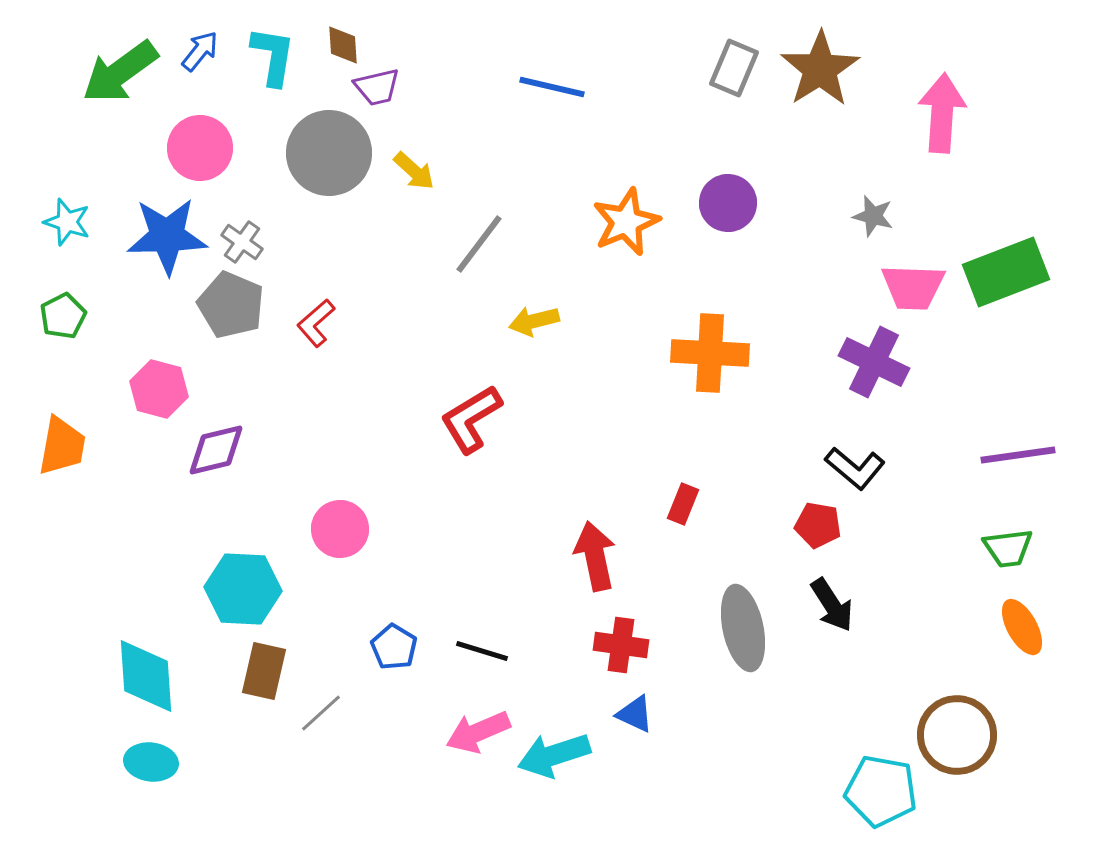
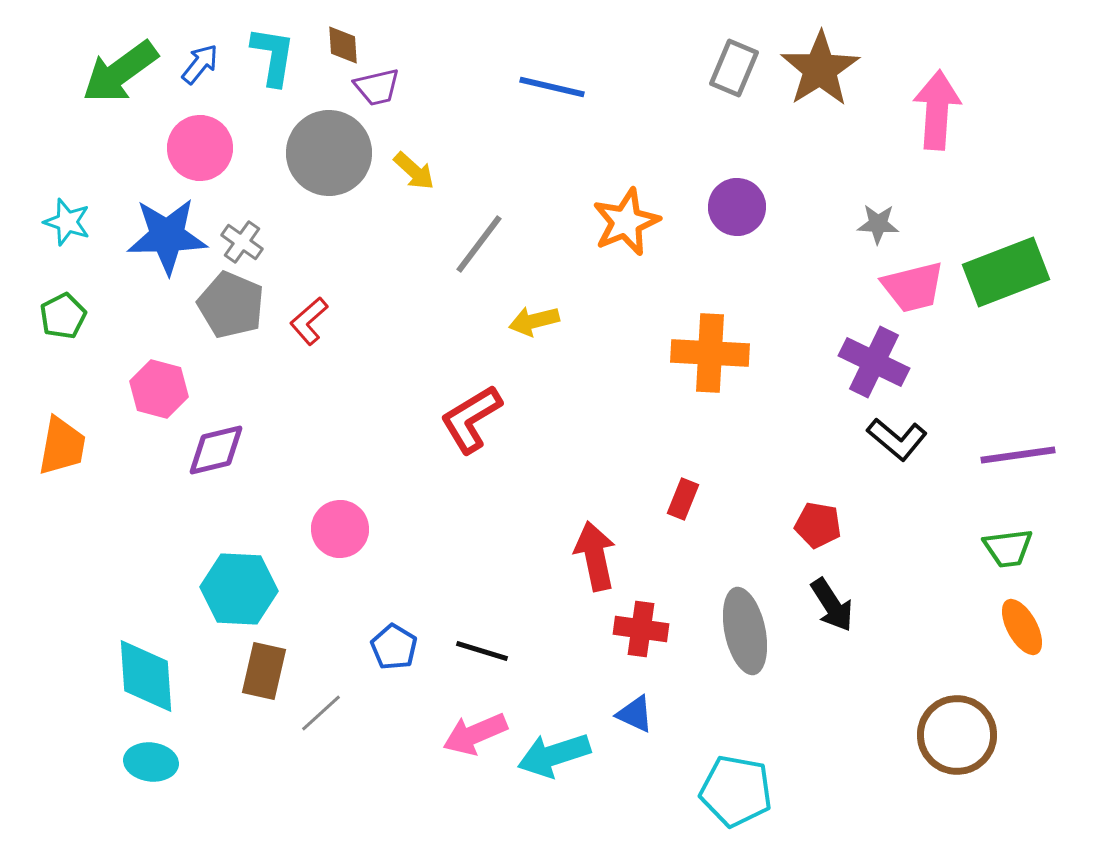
blue arrow at (200, 51): moved 13 px down
pink arrow at (942, 113): moved 5 px left, 3 px up
purple circle at (728, 203): moved 9 px right, 4 px down
gray star at (873, 216): moved 5 px right, 8 px down; rotated 12 degrees counterclockwise
pink trapezoid at (913, 287): rotated 16 degrees counterclockwise
red L-shape at (316, 323): moved 7 px left, 2 px up
black L-shape at (855, 468): moved 42 px right, 29 px up
red rectangle at (683, 504): moved 5 px up
cyan hexagon at (243, 589): moved 4 px left
gray ellipse at (743, 628): moved 2 px right, 3 px down
red cross at (621, 645): moved 20 px right, 16 px up
pink arrow at (478, 732): moved 3 px left, 2 px down
cyan pentagon at (881, 791): moved 145 px left
